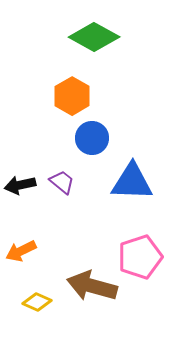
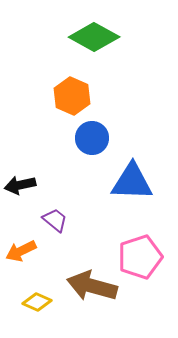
orange hexagon: rotated 6 degrees counterclockwise
purple trapezoid: moved 7 px left, 38 px down
